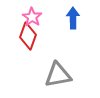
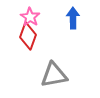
pink star: moved 2 px left
gray triangle: moved 4 px left
